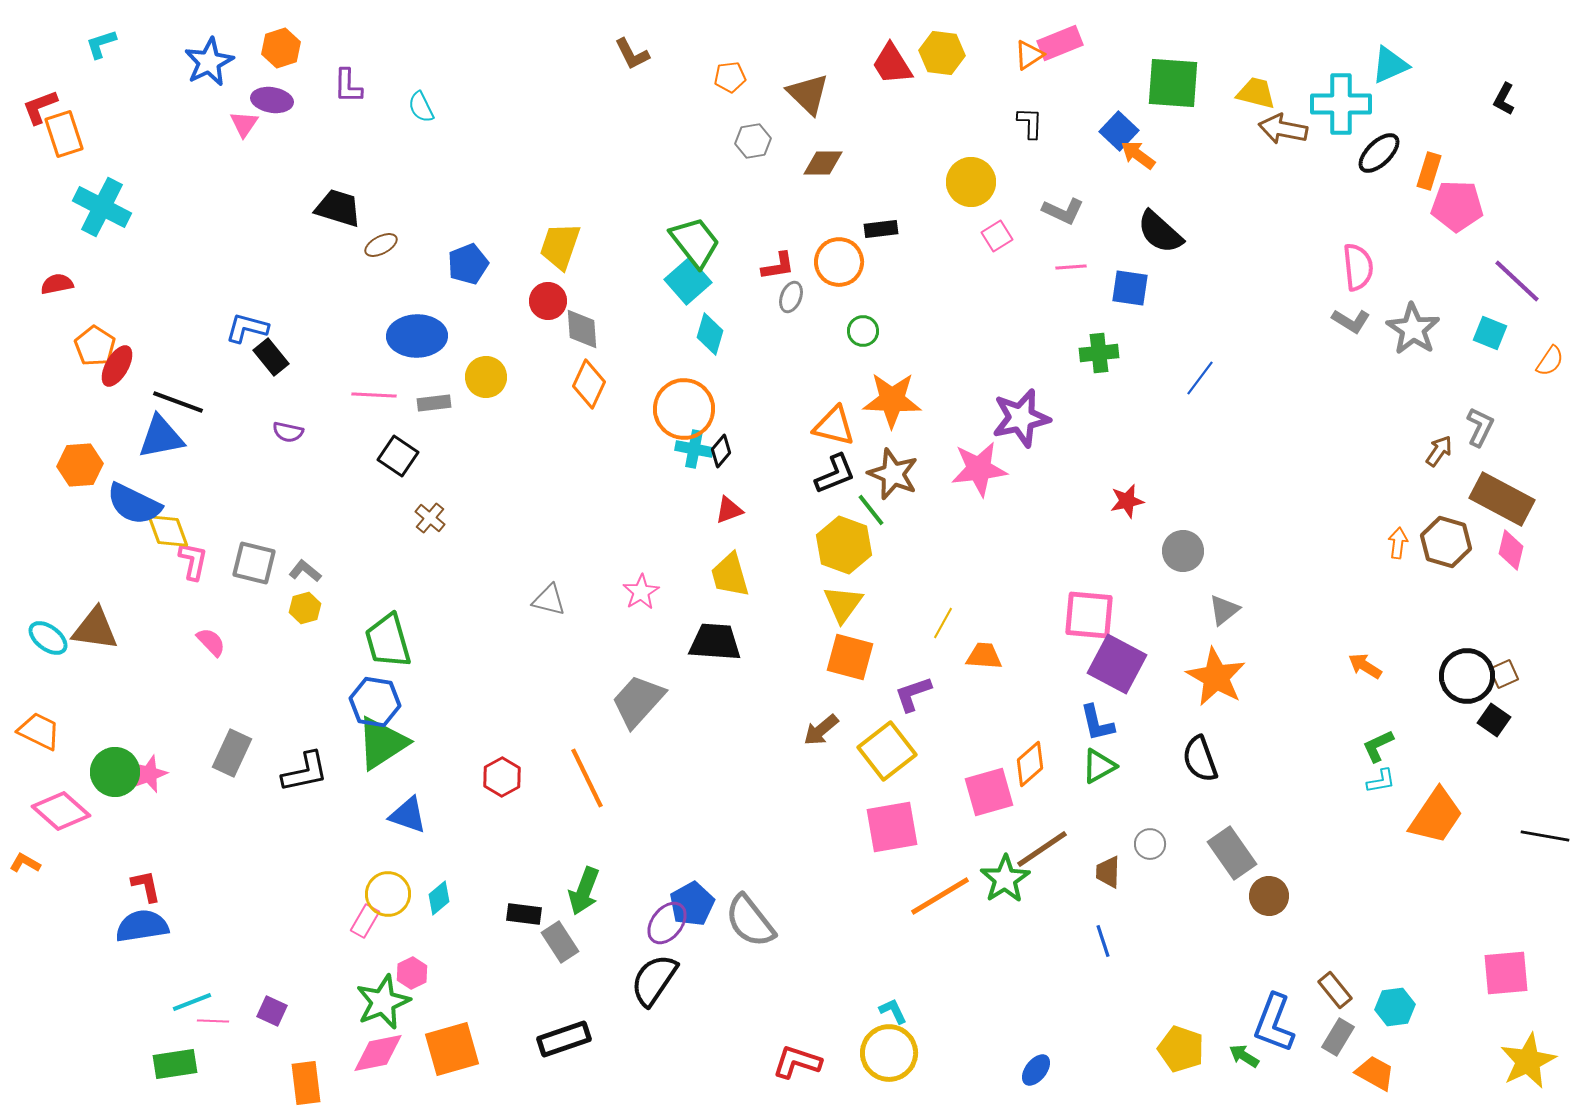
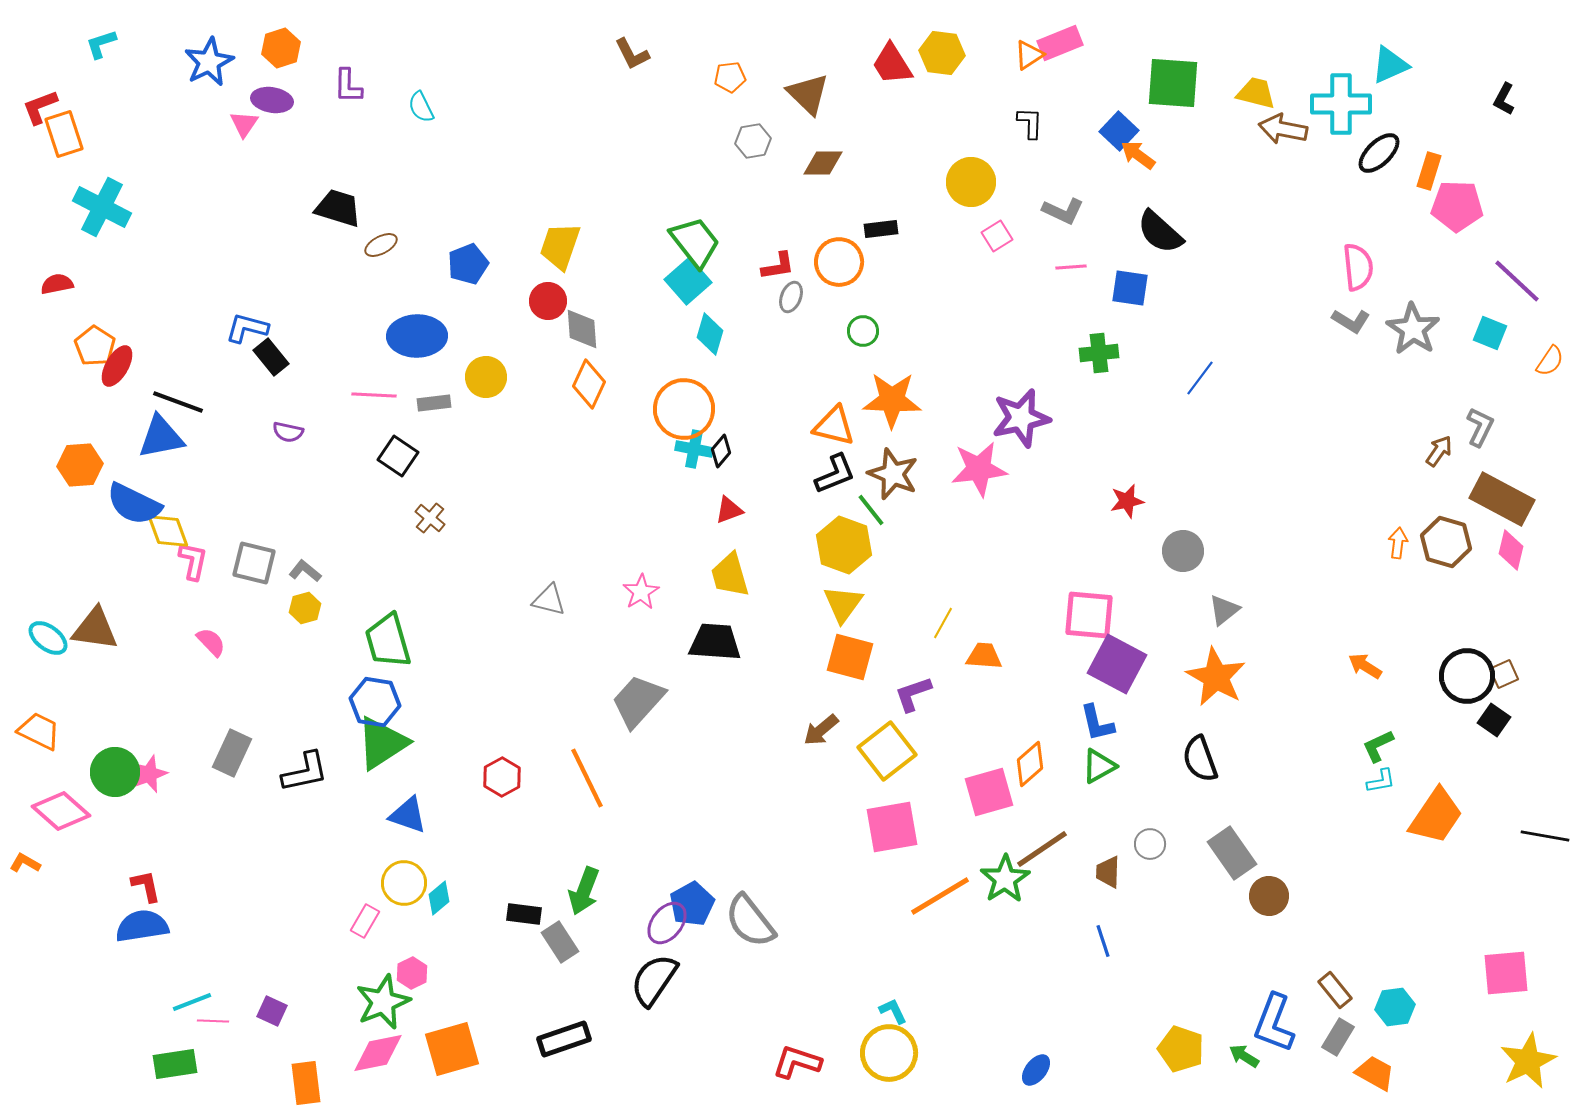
yellow circle at (388, 894): moved 16 px right, 11 px up
